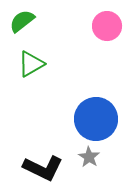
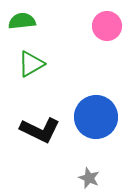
green semicircle: rotated 32 degrees clockwise
blue circle: moved 2 px up
gray star: moved 21 px down; rotated 10 degrees counterclockwise
black L-shape: moved 3 px left, 38 px up
